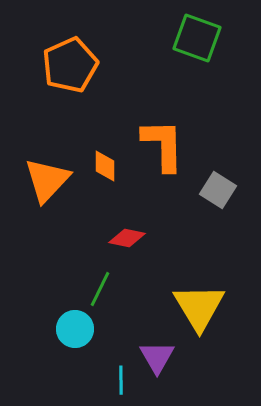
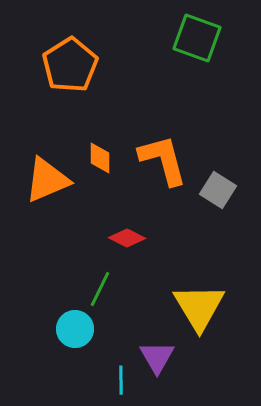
orange pentagon: rotated 8 degrees counterclockwise
orange L-shape: moved 15 px down; rotated 14 degrees counterclockwise
orange diamond: moved 5 px left, 8 px up
orange triangle: rotated 24 degrees clockwise
red diamond: rotated 15 degrees clockwise
